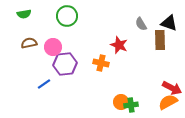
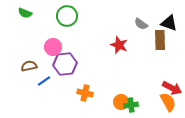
green semicircle: moved 1 px right, 1 px up; rotated 32 degrees clockwise
gray semicircle: rotated 24 degrees counterclockwise
brown semicircle: moved 23 px down
orange cross: moved 16 px left, 30 px down
blue line: moved 3 px up
orange semicircle: rotated 90 degrees clockwise
